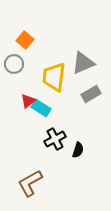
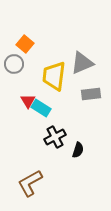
orange square: moved 4 px down
gray triangle: moved 1 px left
yellow trapezoid: moved 1 px up
gray rectangle: rotated 24 degrees clockwise
red triangle: rotated 21 degrees counterclockwise
black cross: moved 2 px up
